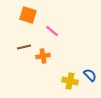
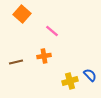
orange square: moved 6 px left, 1 px up; rotated 24 degrees clockwise
brown line: moved 8 px left, 15 px down
orange cross: moved 1 px right
yellow cross: rotated 28 degrees counterclockwise
